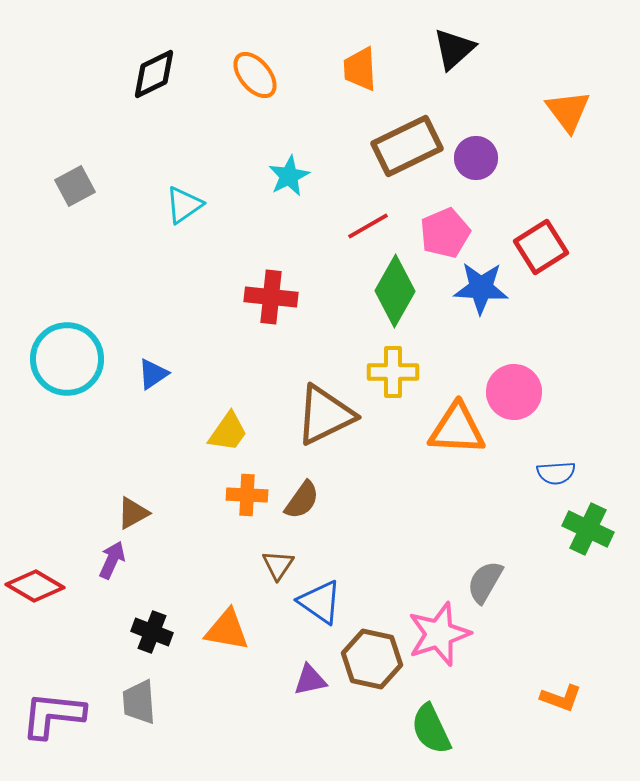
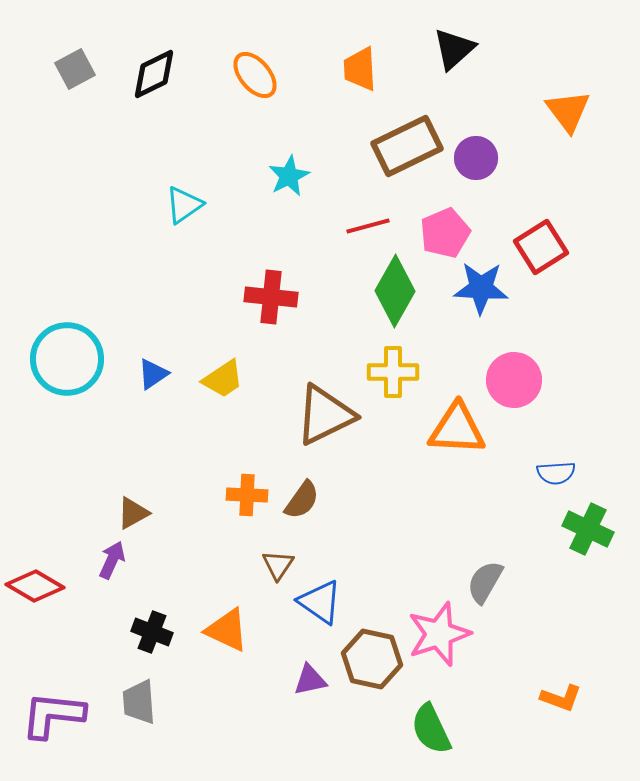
gray square at (75, 186): moved 117 px up
red line at (368, 226): rotated 15 degrees clockwise
pink circle at (514, 392): moved 12 px up
yellow trapezoid at (228, 432): moved 5 px left, 53 px up; rotated 21 degrees clockwise
orange triangle at (227, 630): rotated 15 degrees clockwise
